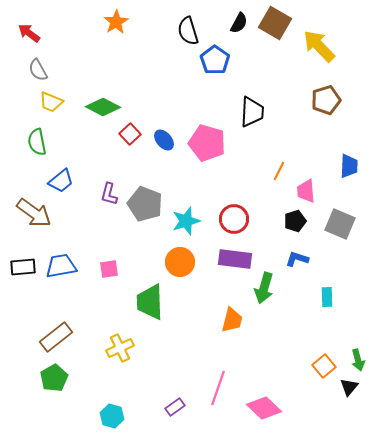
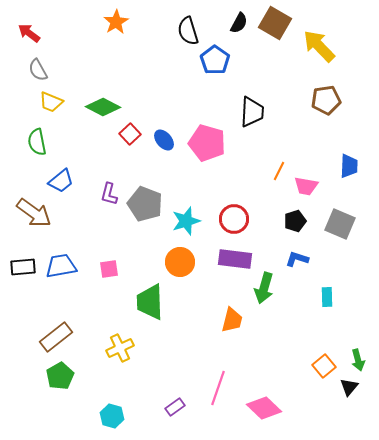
brown pentagon at (326, 100): rotated 8 degrees clockwise
pink trapezoid at (306, 191): moved 5 px up; rotated 75 degrees counterclockwise
green pentagon at (54, 378): moved 6 px right, 2 px up
